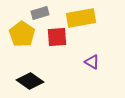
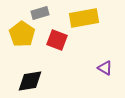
yellow rectangle: moved 3 px right
red square: moved 3 px down; rotated 25 degrees clockwise
purple triangle: moved 13 px right, 6 px down
black diamond: rotated 44 degrees counterclockwise
